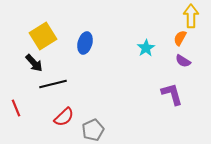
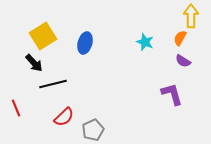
cyan star: moved 1 px left, 6 px up; rotated 18 degrees counterclockwise
